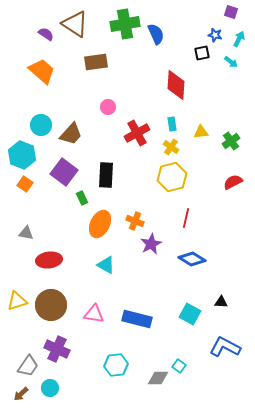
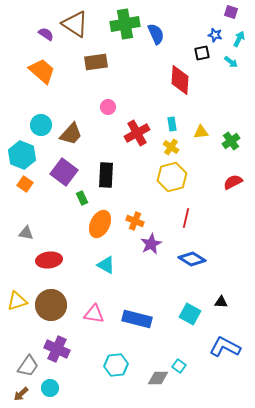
red diamond at (176, 85): moved 4 px right, 5 px up
